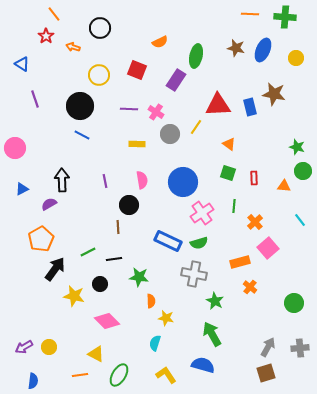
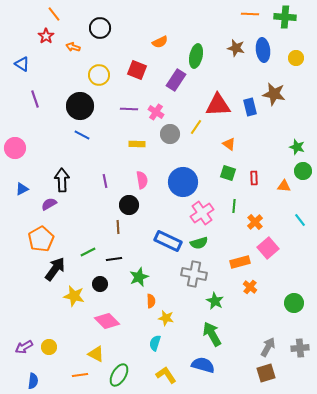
blue ellipse at (263, 50): rotated 30 degrees counterclockwise
green star at (139, 277): rotated 30 degrees counterclockwise
